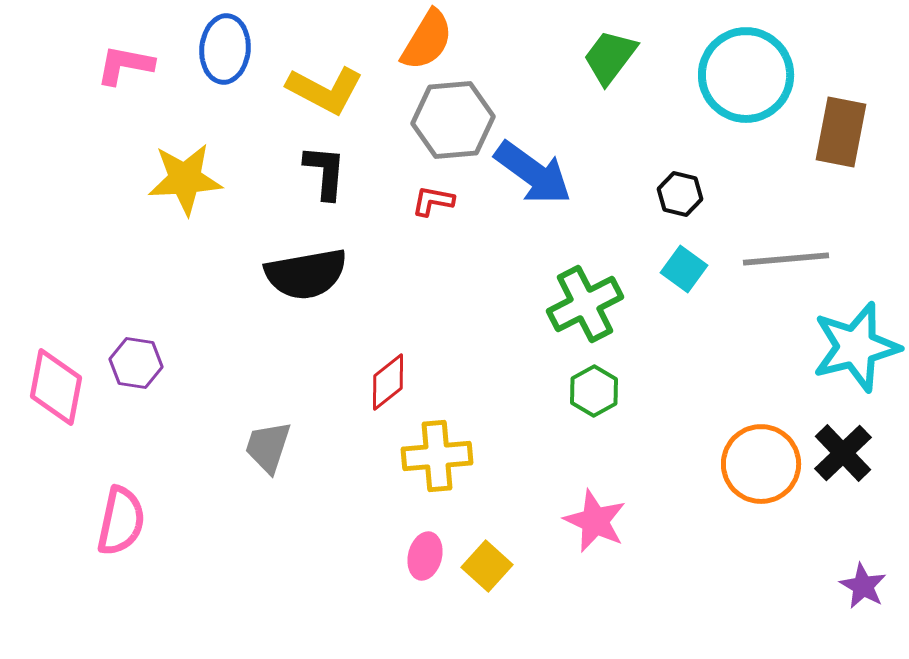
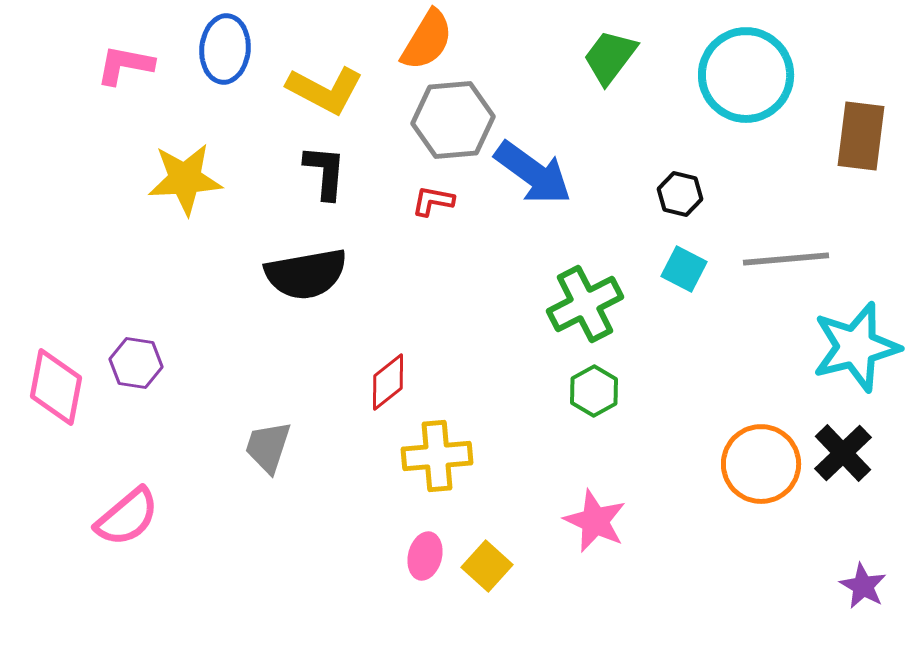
brown rectangle: moved 20 px right, 4 px down; rotated 4 degrees counterclockwise
cyan square: rotated 9 degrees counterclockwise
pink semicircle: moved 6 px right, 4 px up; rotated 38 degrees clockwise
